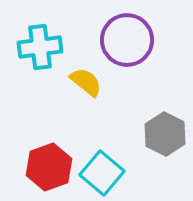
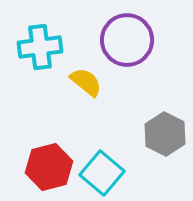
red hexagon: rotated 6 degrees clockwise
